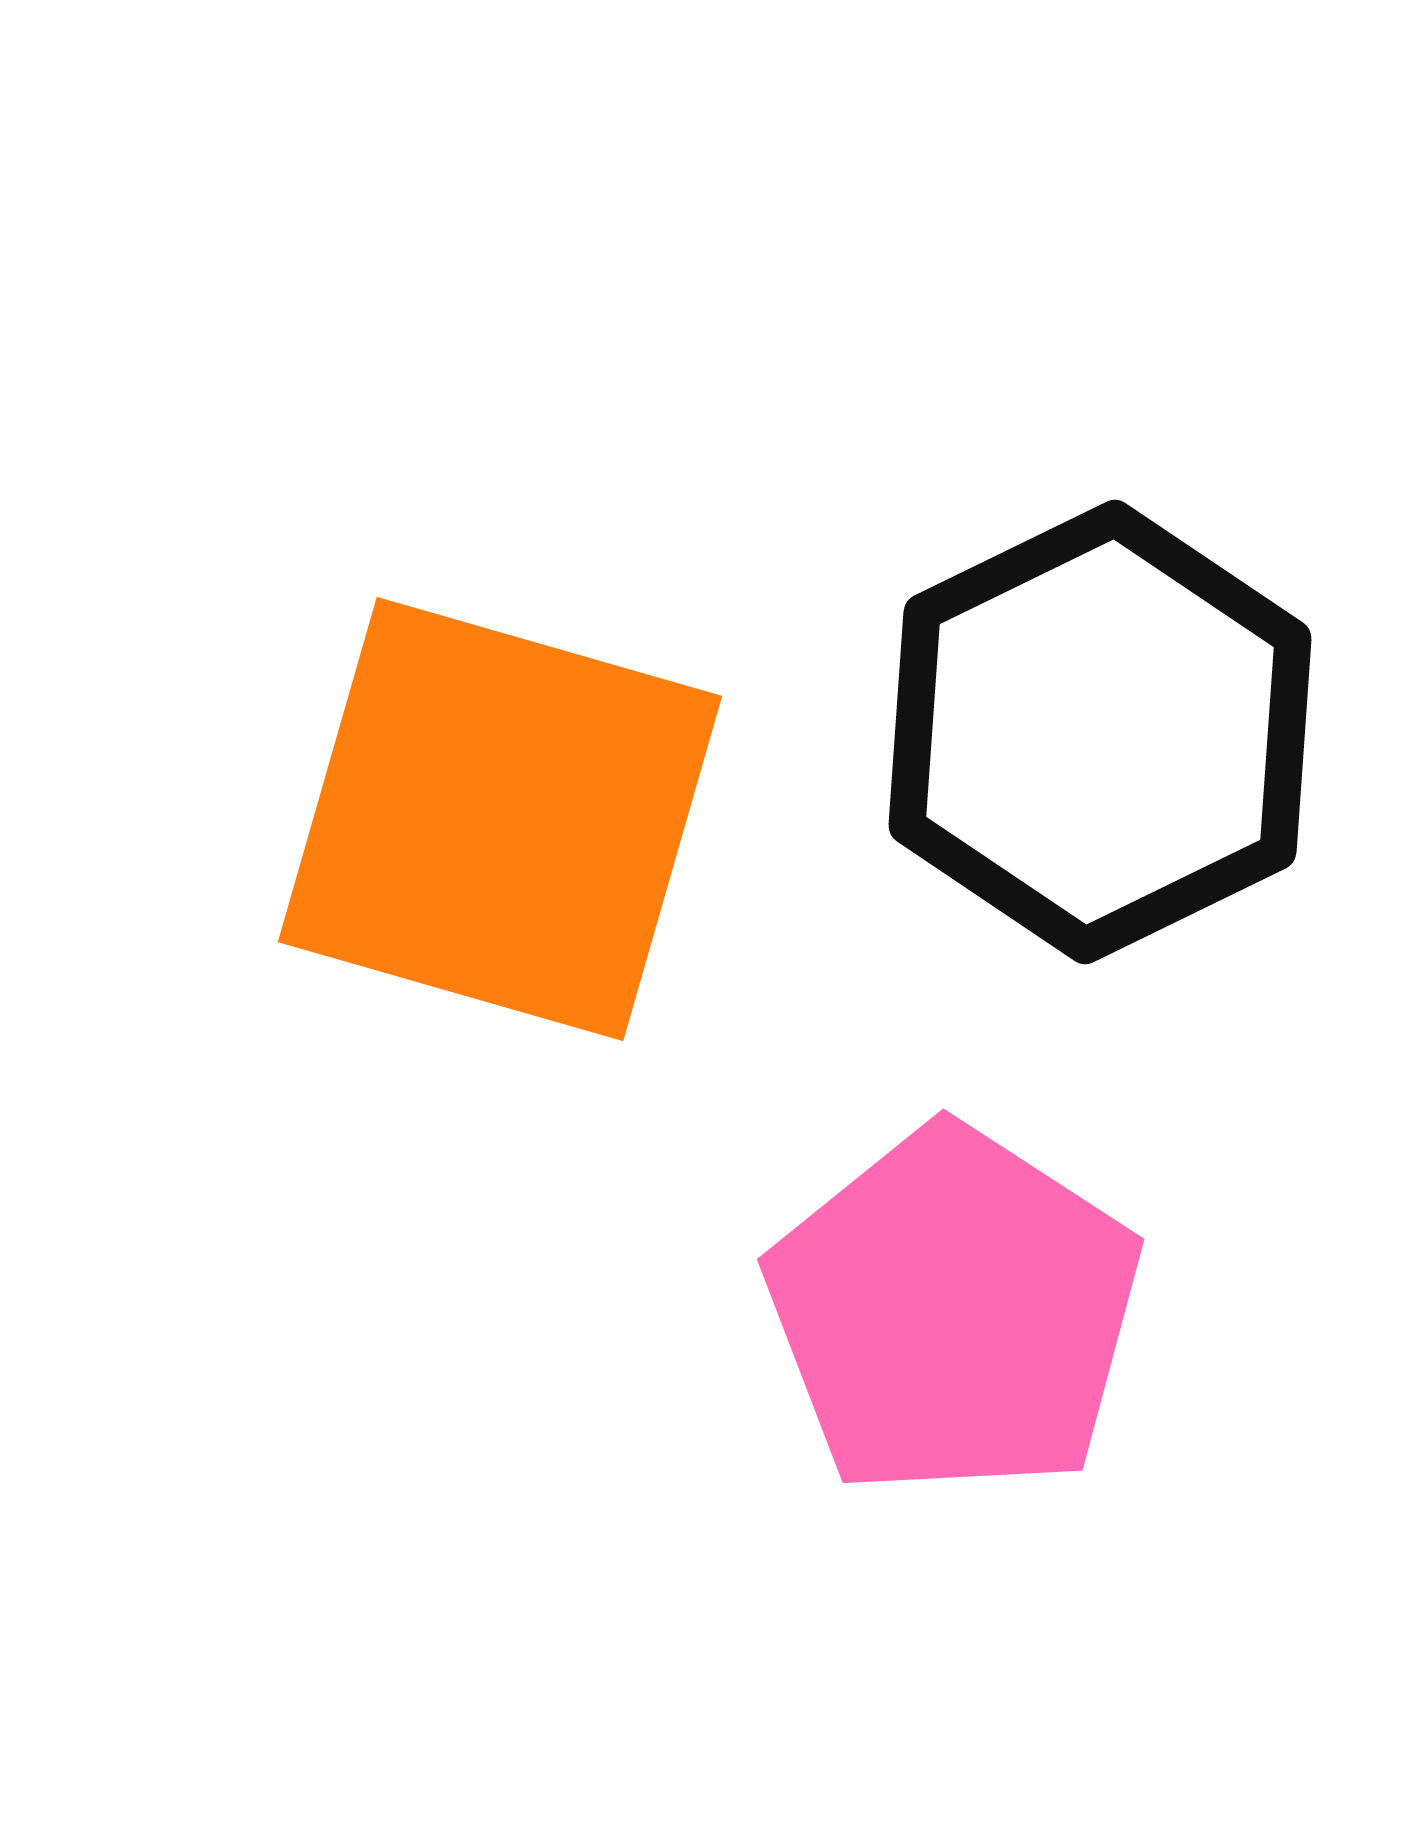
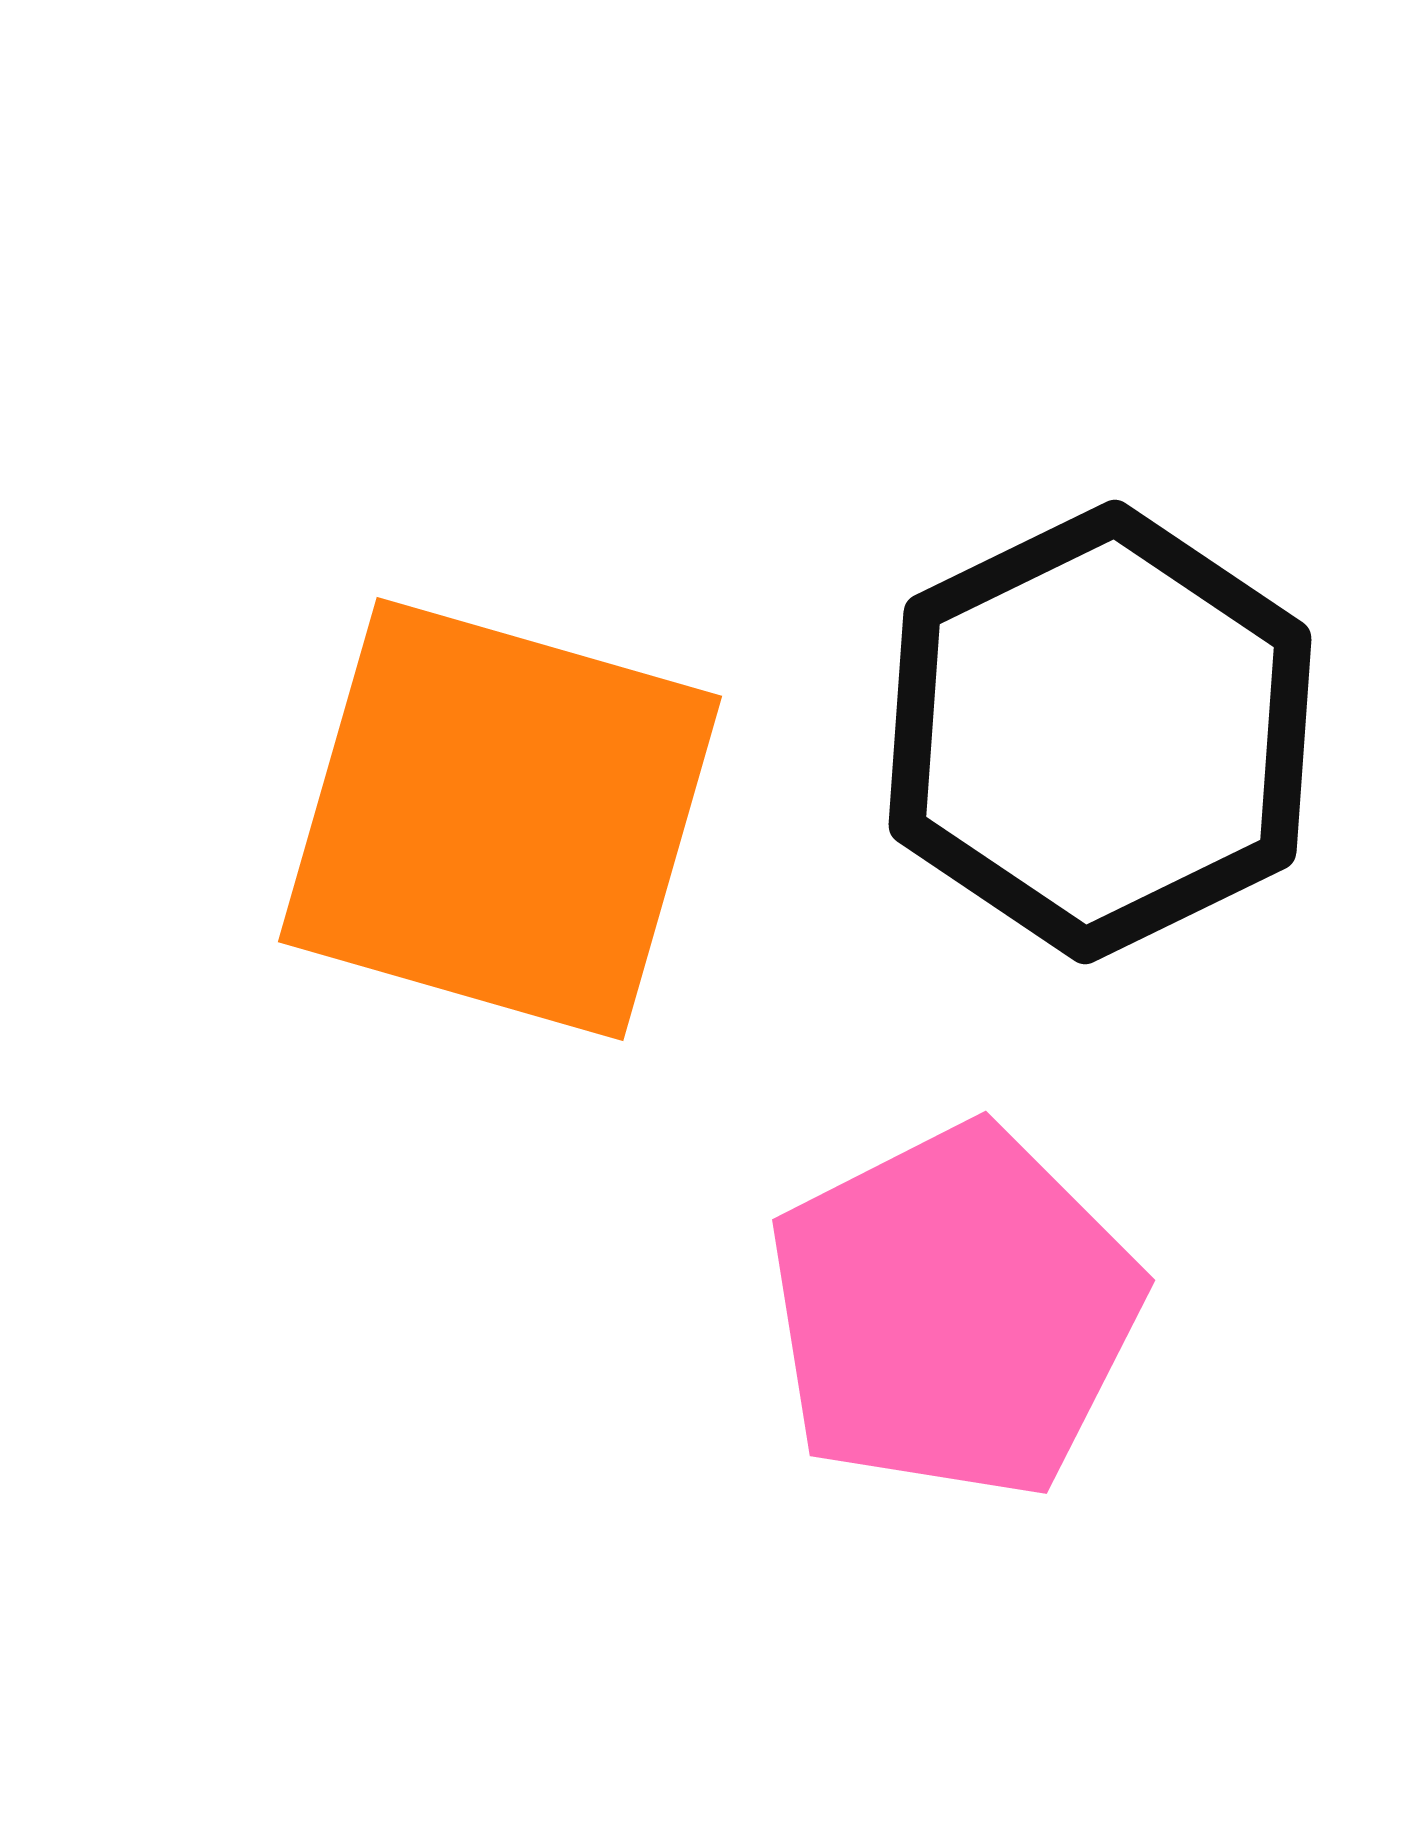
pink pentagon: rotated 12 degrees clockwise
